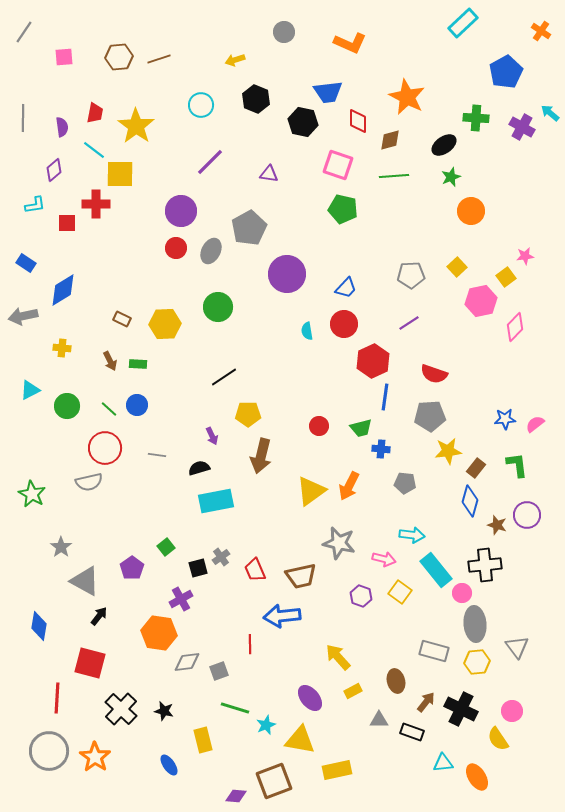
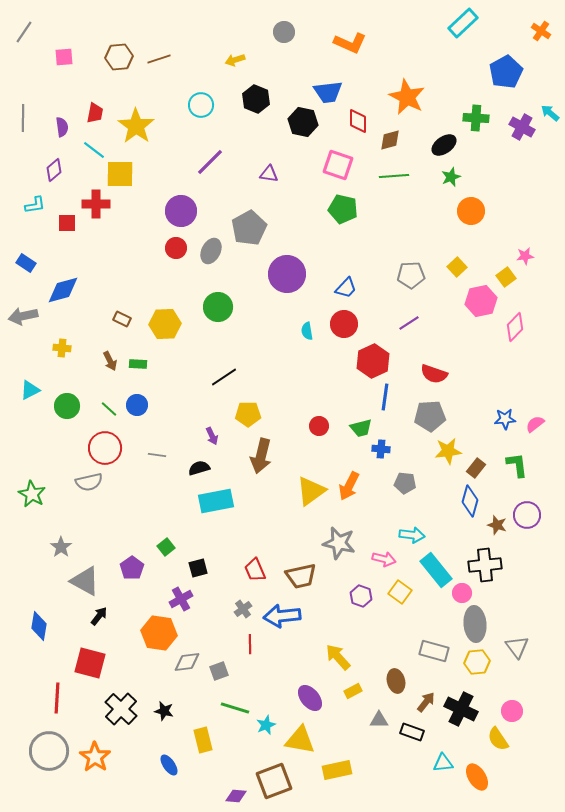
blue diamond at (63, 290): rotated 16 degrees clockwise
gray cross at (221, 557): moved 22 px right, 52 px down
